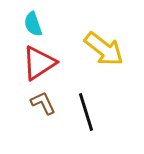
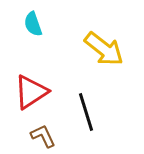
red triangle: moved 8 px left, 29 px down
brown L-shape: moved 33 px down
